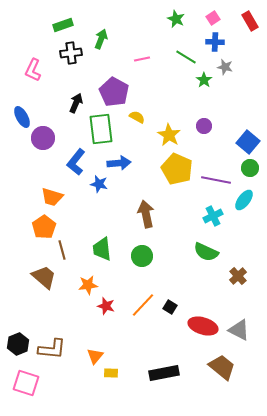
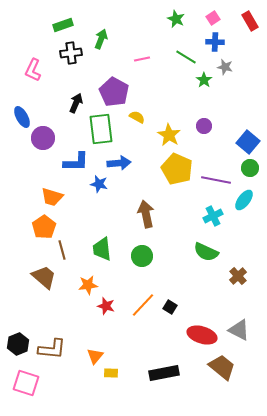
blue L-shape at (76, 162): rotated 128 degrees counterclockwise
red ellipse at (203, 326): moved 1 px left, 9 px down
